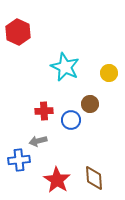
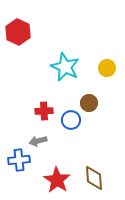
yellow circle: moved 2 px left, 5 px up
brown circle: moved 1 px left, 1 px up
